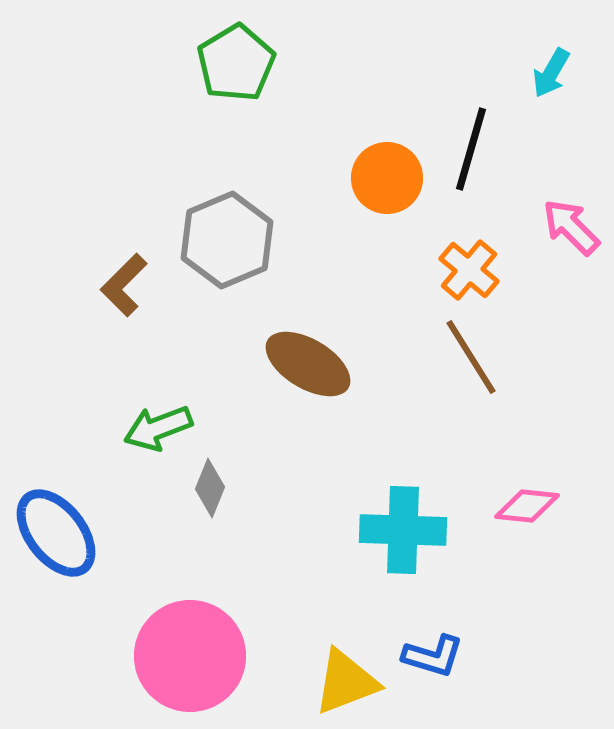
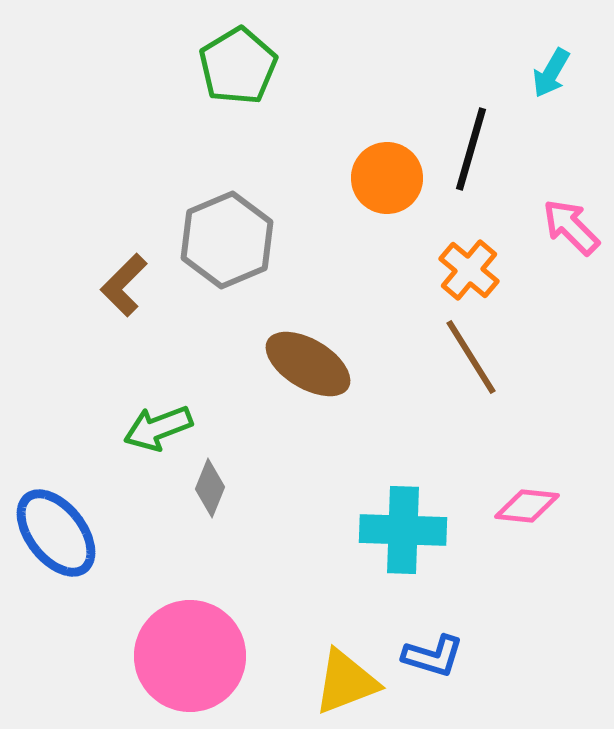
green pentagon: moved 2 px right, 3 px down
